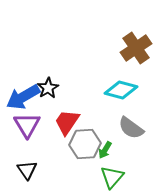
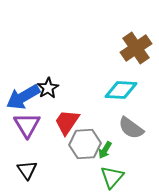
cyan diamond: rotated 12 degrees counterclockwise
